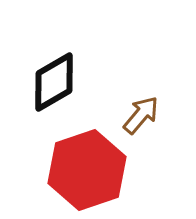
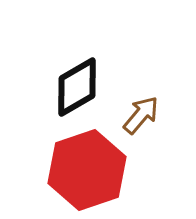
black diamond: moved 23 px right, 5 px down
